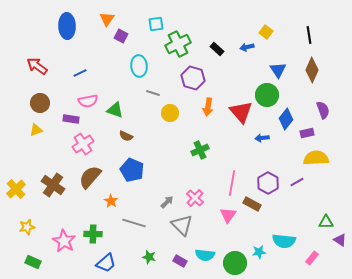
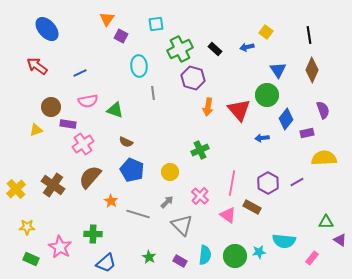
blue ellipse at (67, 26): moved 20 px left, 3 px down; rotated 40 degrees counterclockwise
green cross at (178, 44): moved 2 px right, 5 px down
black rectangle at (217, 49): moved 2 px left
gray line at (153, 93): rotated 64 degrees clockwise
brown circle at (40, 103): moved 11 px right, 4 px down
red triangle at (241, 112): moved 2 px left, 2 px up
yellow circle at (170, 113): moved 59 px down
purple rectangle at (71, 119): moved 3 px left, 5 px down
brown semicircle at (126, 136): moved 6 px down
yellow semicircle at (316, 158): moved 8 px right
pink cross at (195, 198): moved 5 px right, 2 px up
brown rectangle at (252, 204): moved 3 px down
pink triangle at (228, 215): rotated 30 degrees counterclockwise
gray line at (134, 223): moved 4 px right, 9 px up
yellow star at (27, 227): rotated 14 degrees clockwise
pink star at (64, 241): moved 4 px left, 6 px down
cyan semicircle at (205, 255): rotated 90 degrees counterclockwise
green star at (149, 257): rotated 16 degrees clockwise
green rectangle at (33, 262): moved 2 px left, 3 px up
green circle at (235, 263): moved 7 px up
